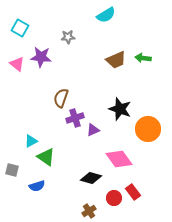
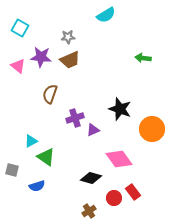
brown trapezoid: moved 46 px left
pink triangle: moved 1 px right, 2 px down
brown semicircle: moved 11 px left, 4 px up
orange circle: moved 4 px right
